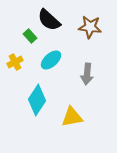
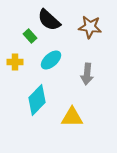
yellow cross: rotated 28 degrees clockwise
cyan diamond: rotated 12 degrees clockwise
yellow triangle: rotated 10 degrees clockwise
